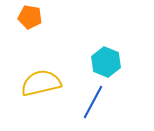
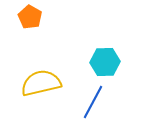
orange pentagon: rotated 20 degrees clockwise
cyan hexagon: moved 1 px left; rotated 24 degrees counterclockwise
